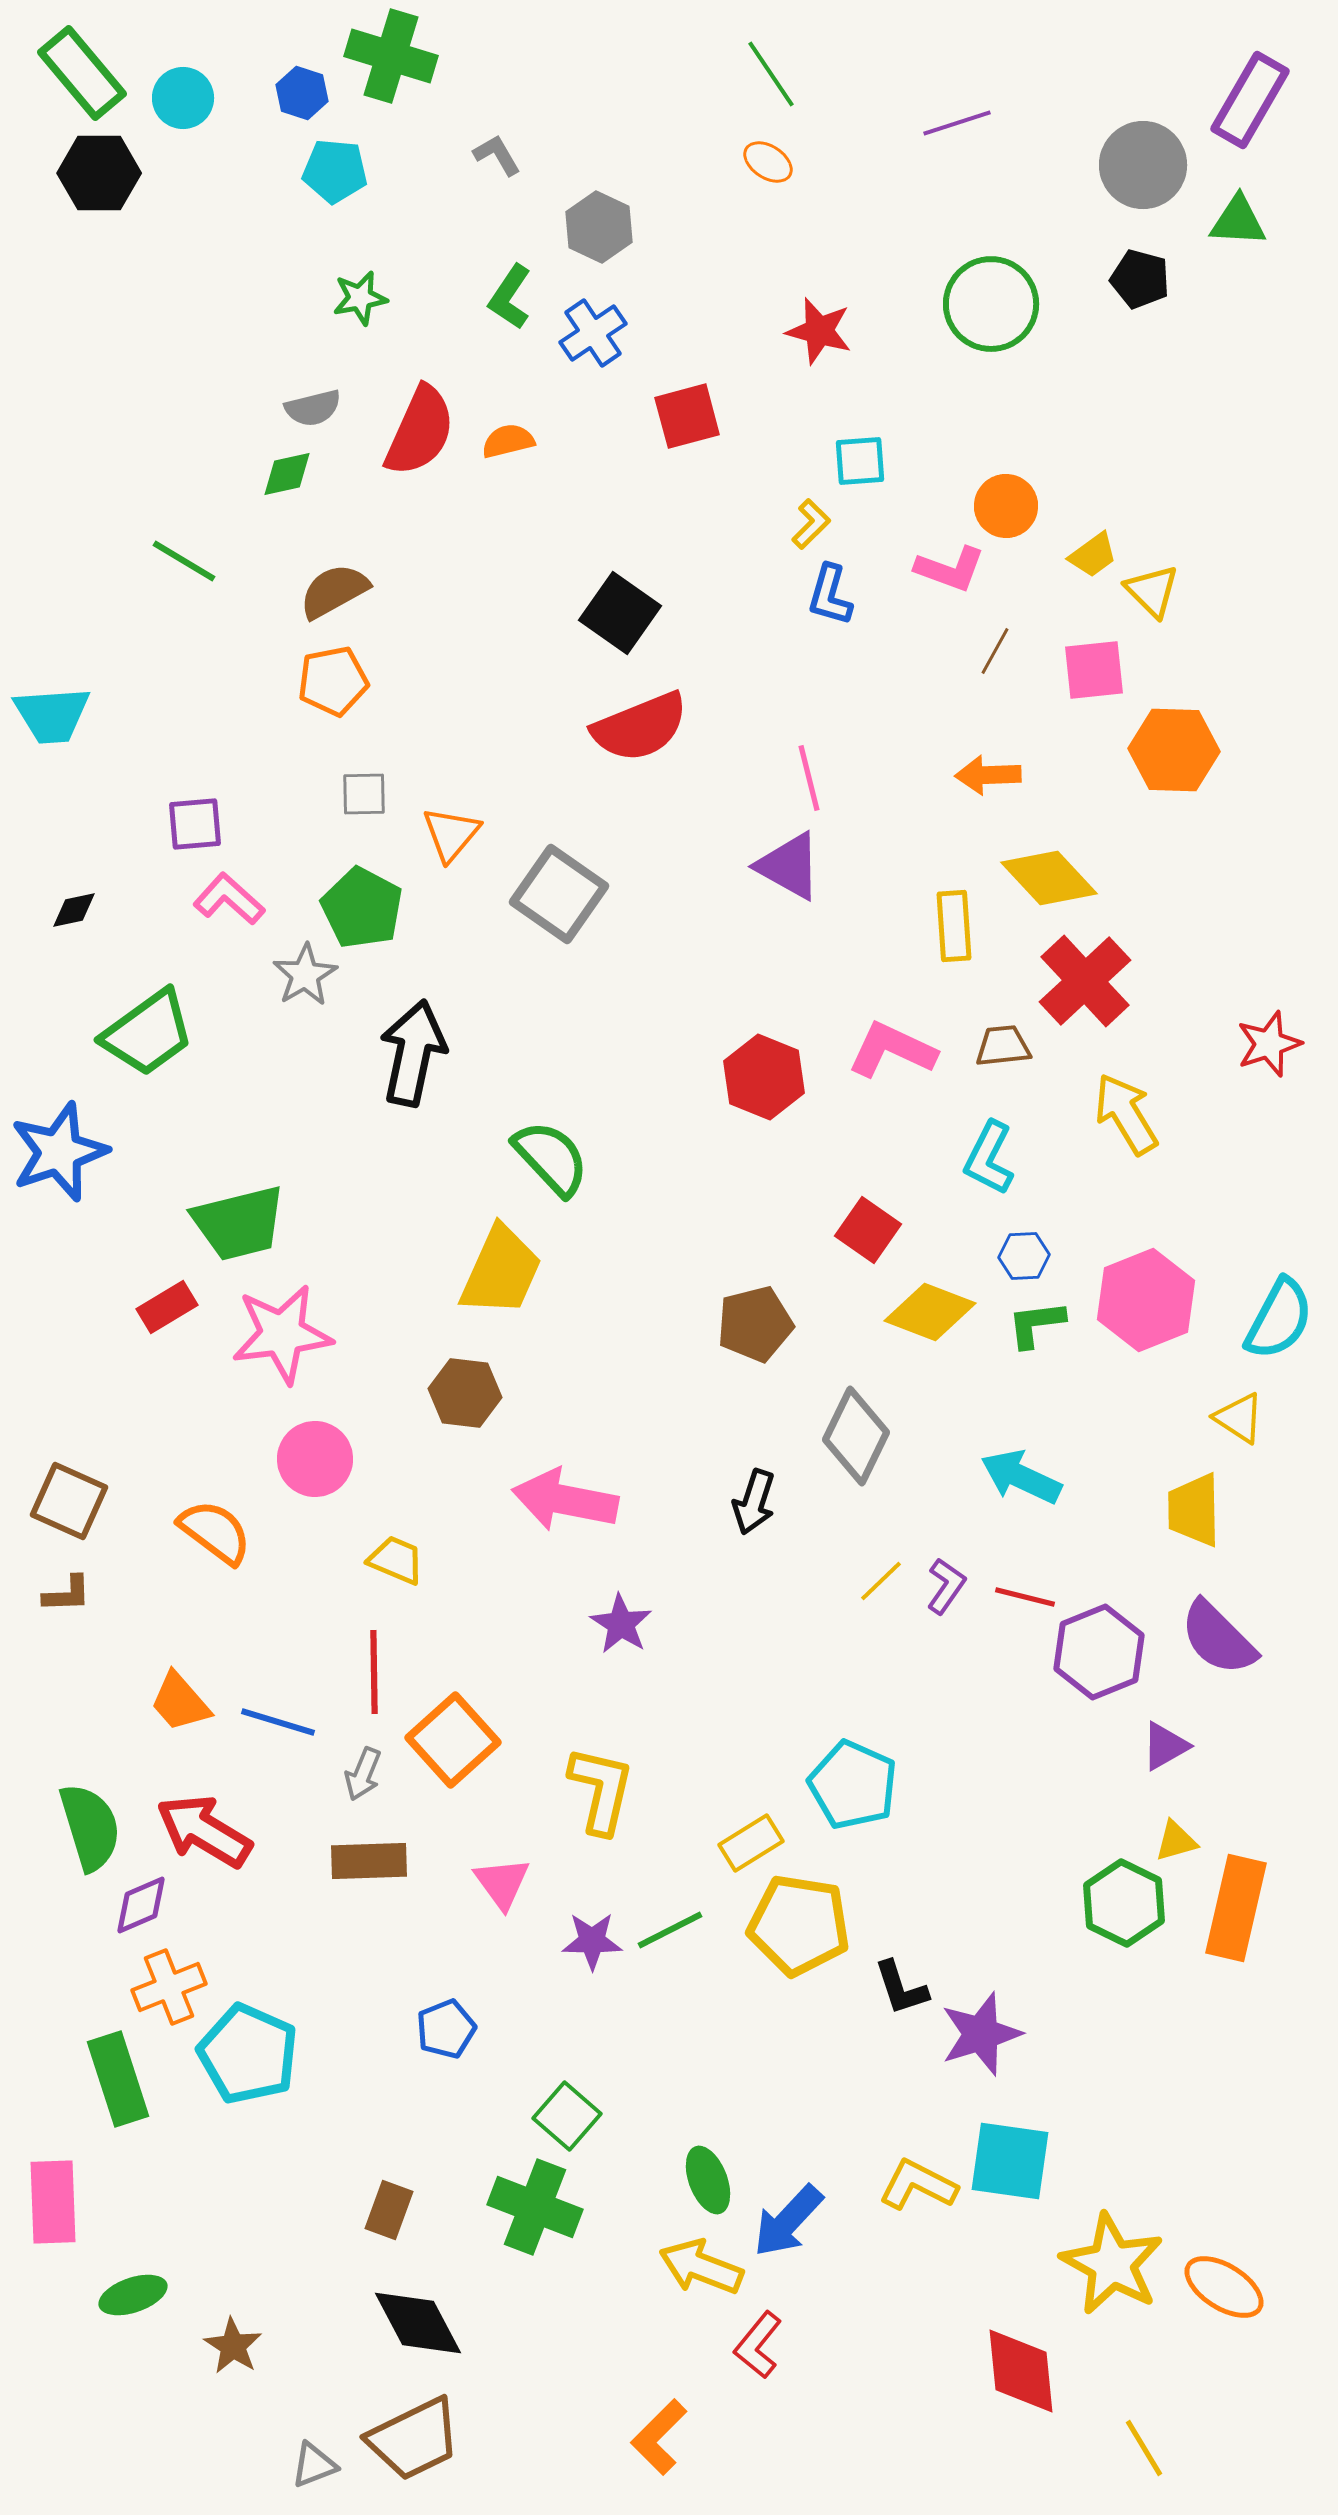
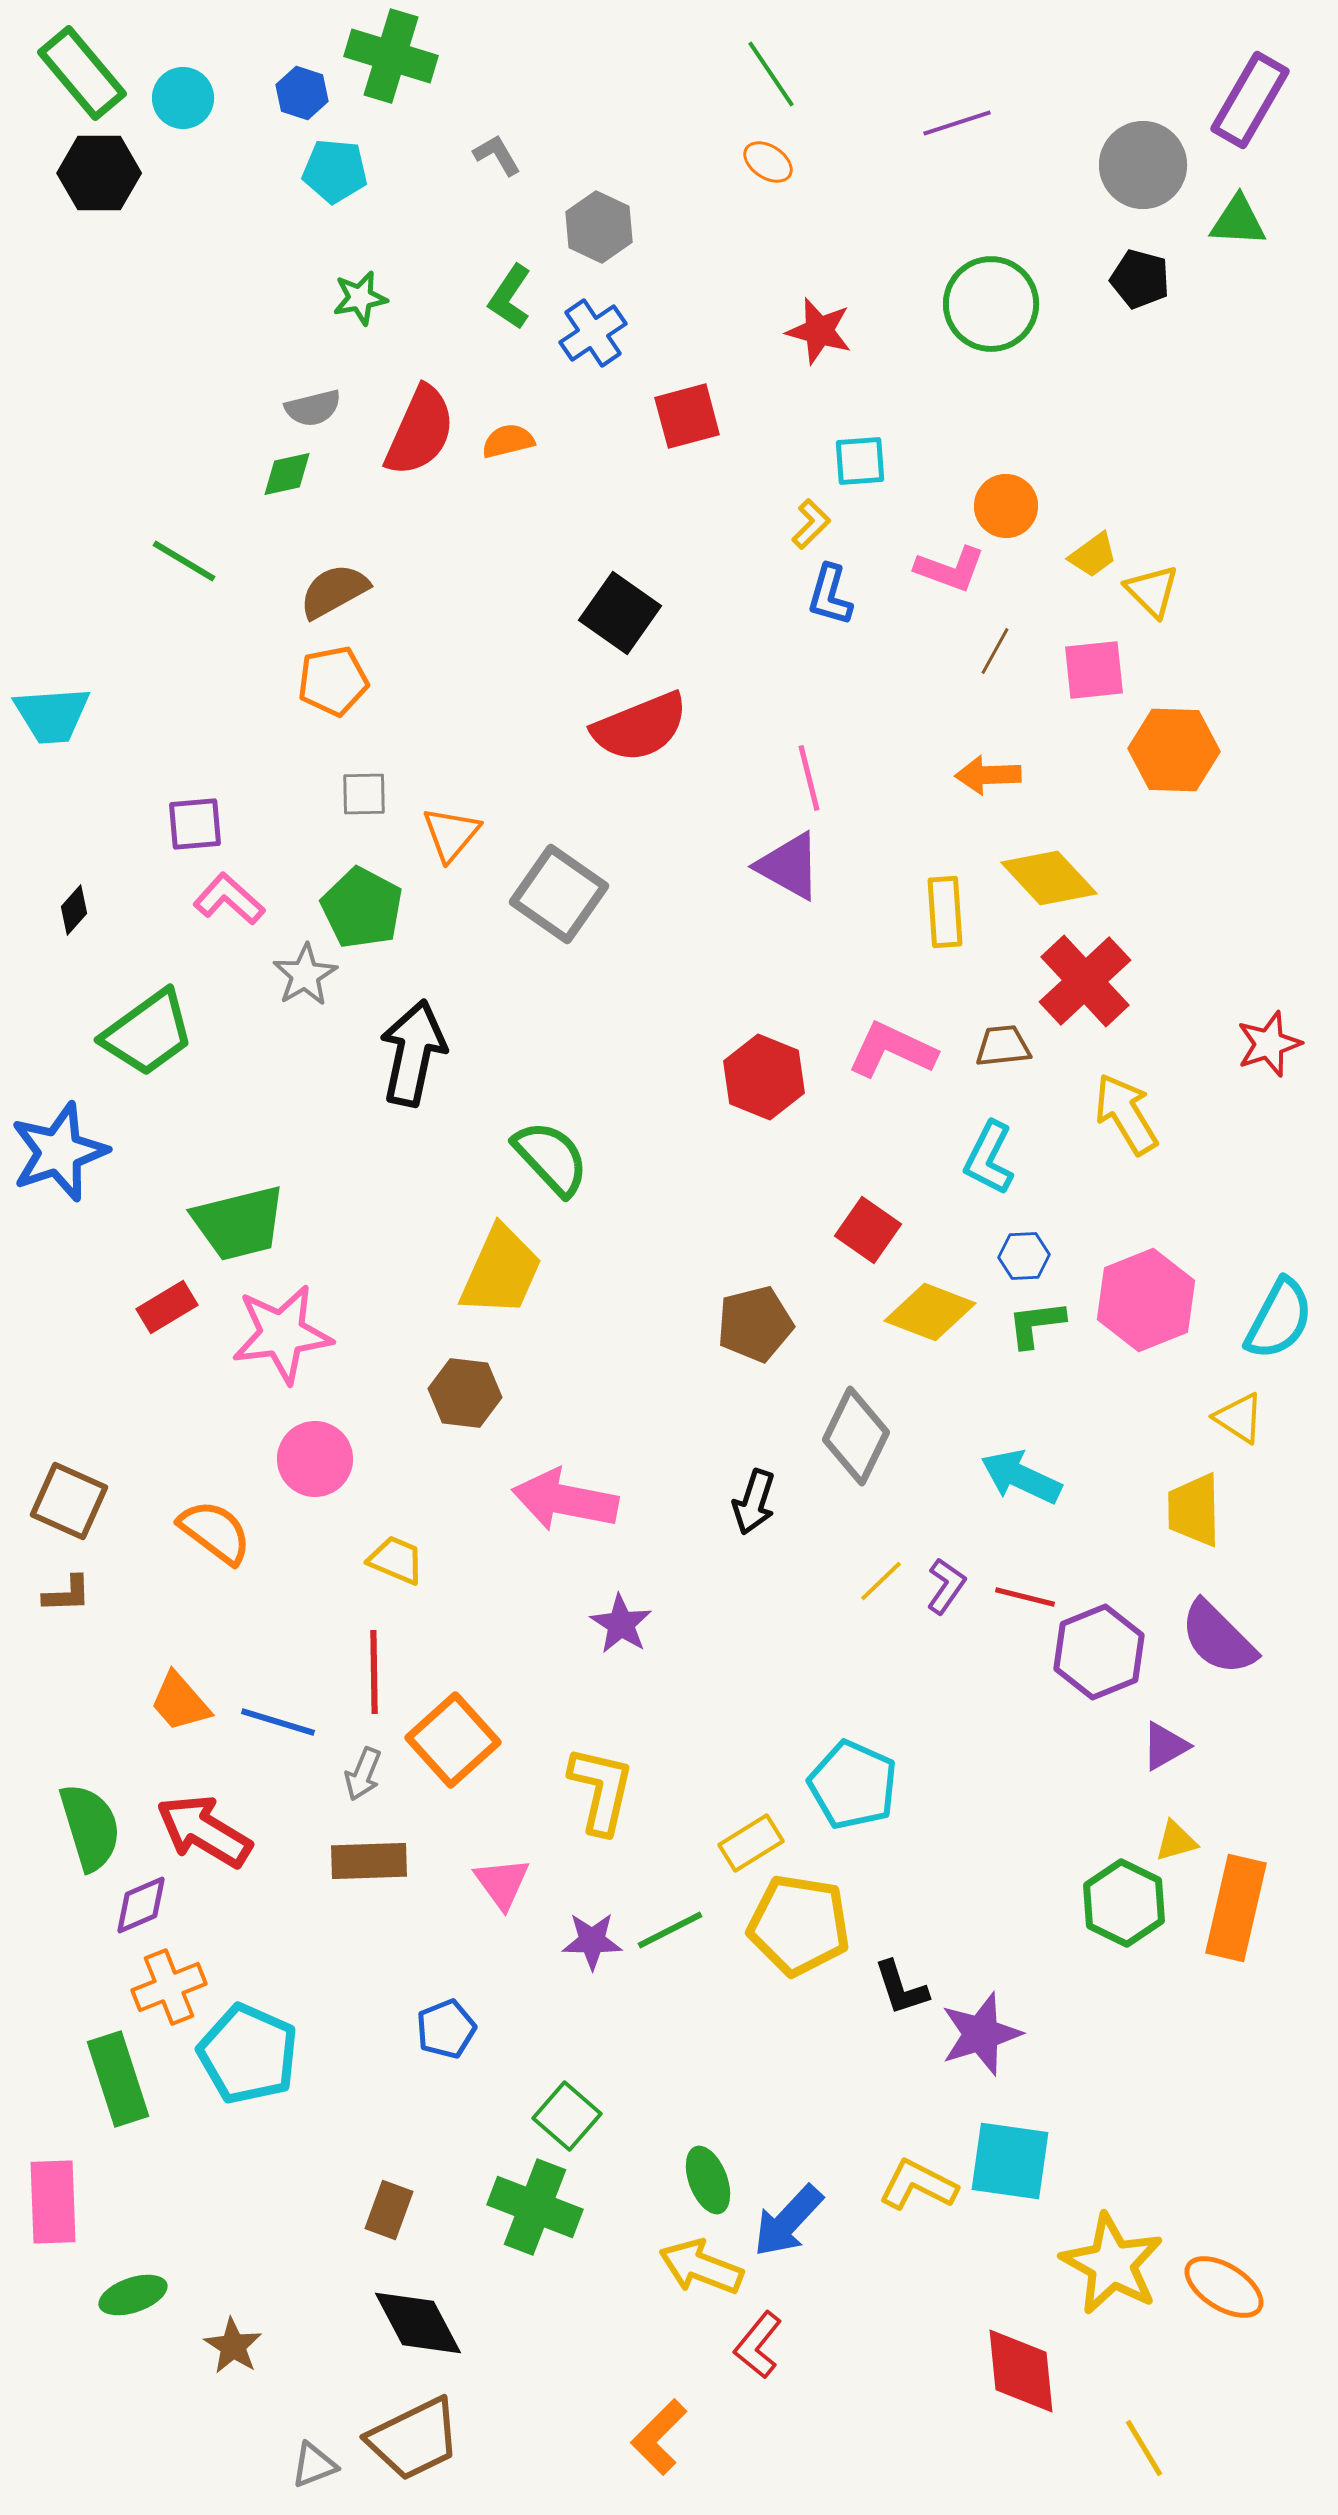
black diamond at (74, 910): rotated 36 degrees counterclockwise
yellow rectangle at (954, 926): moved 9 px left, 14 px up
